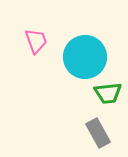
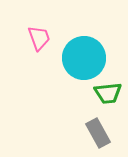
pink trapezoid: moved 3 px right, 3 px up
cyan circle: moved 1 px left, 1 px down
